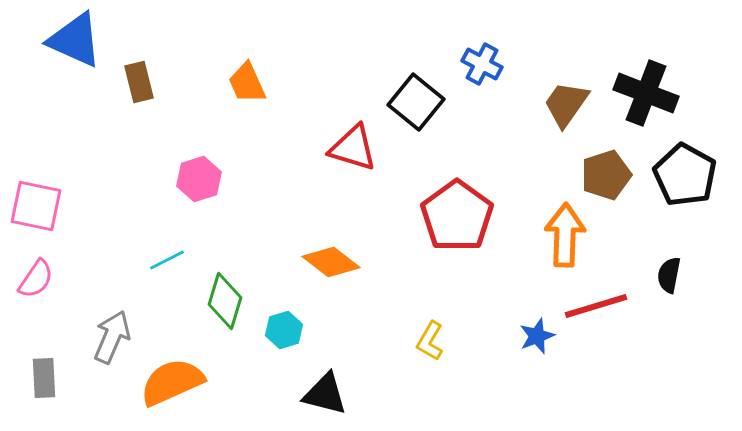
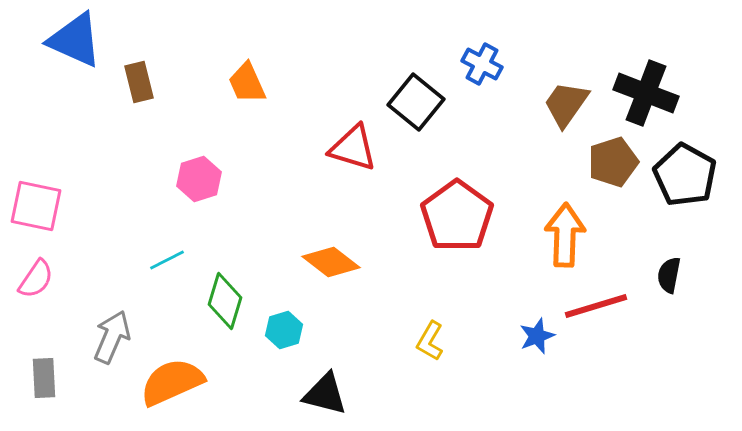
brown pentagon: moved 7 px right, 13 px up
